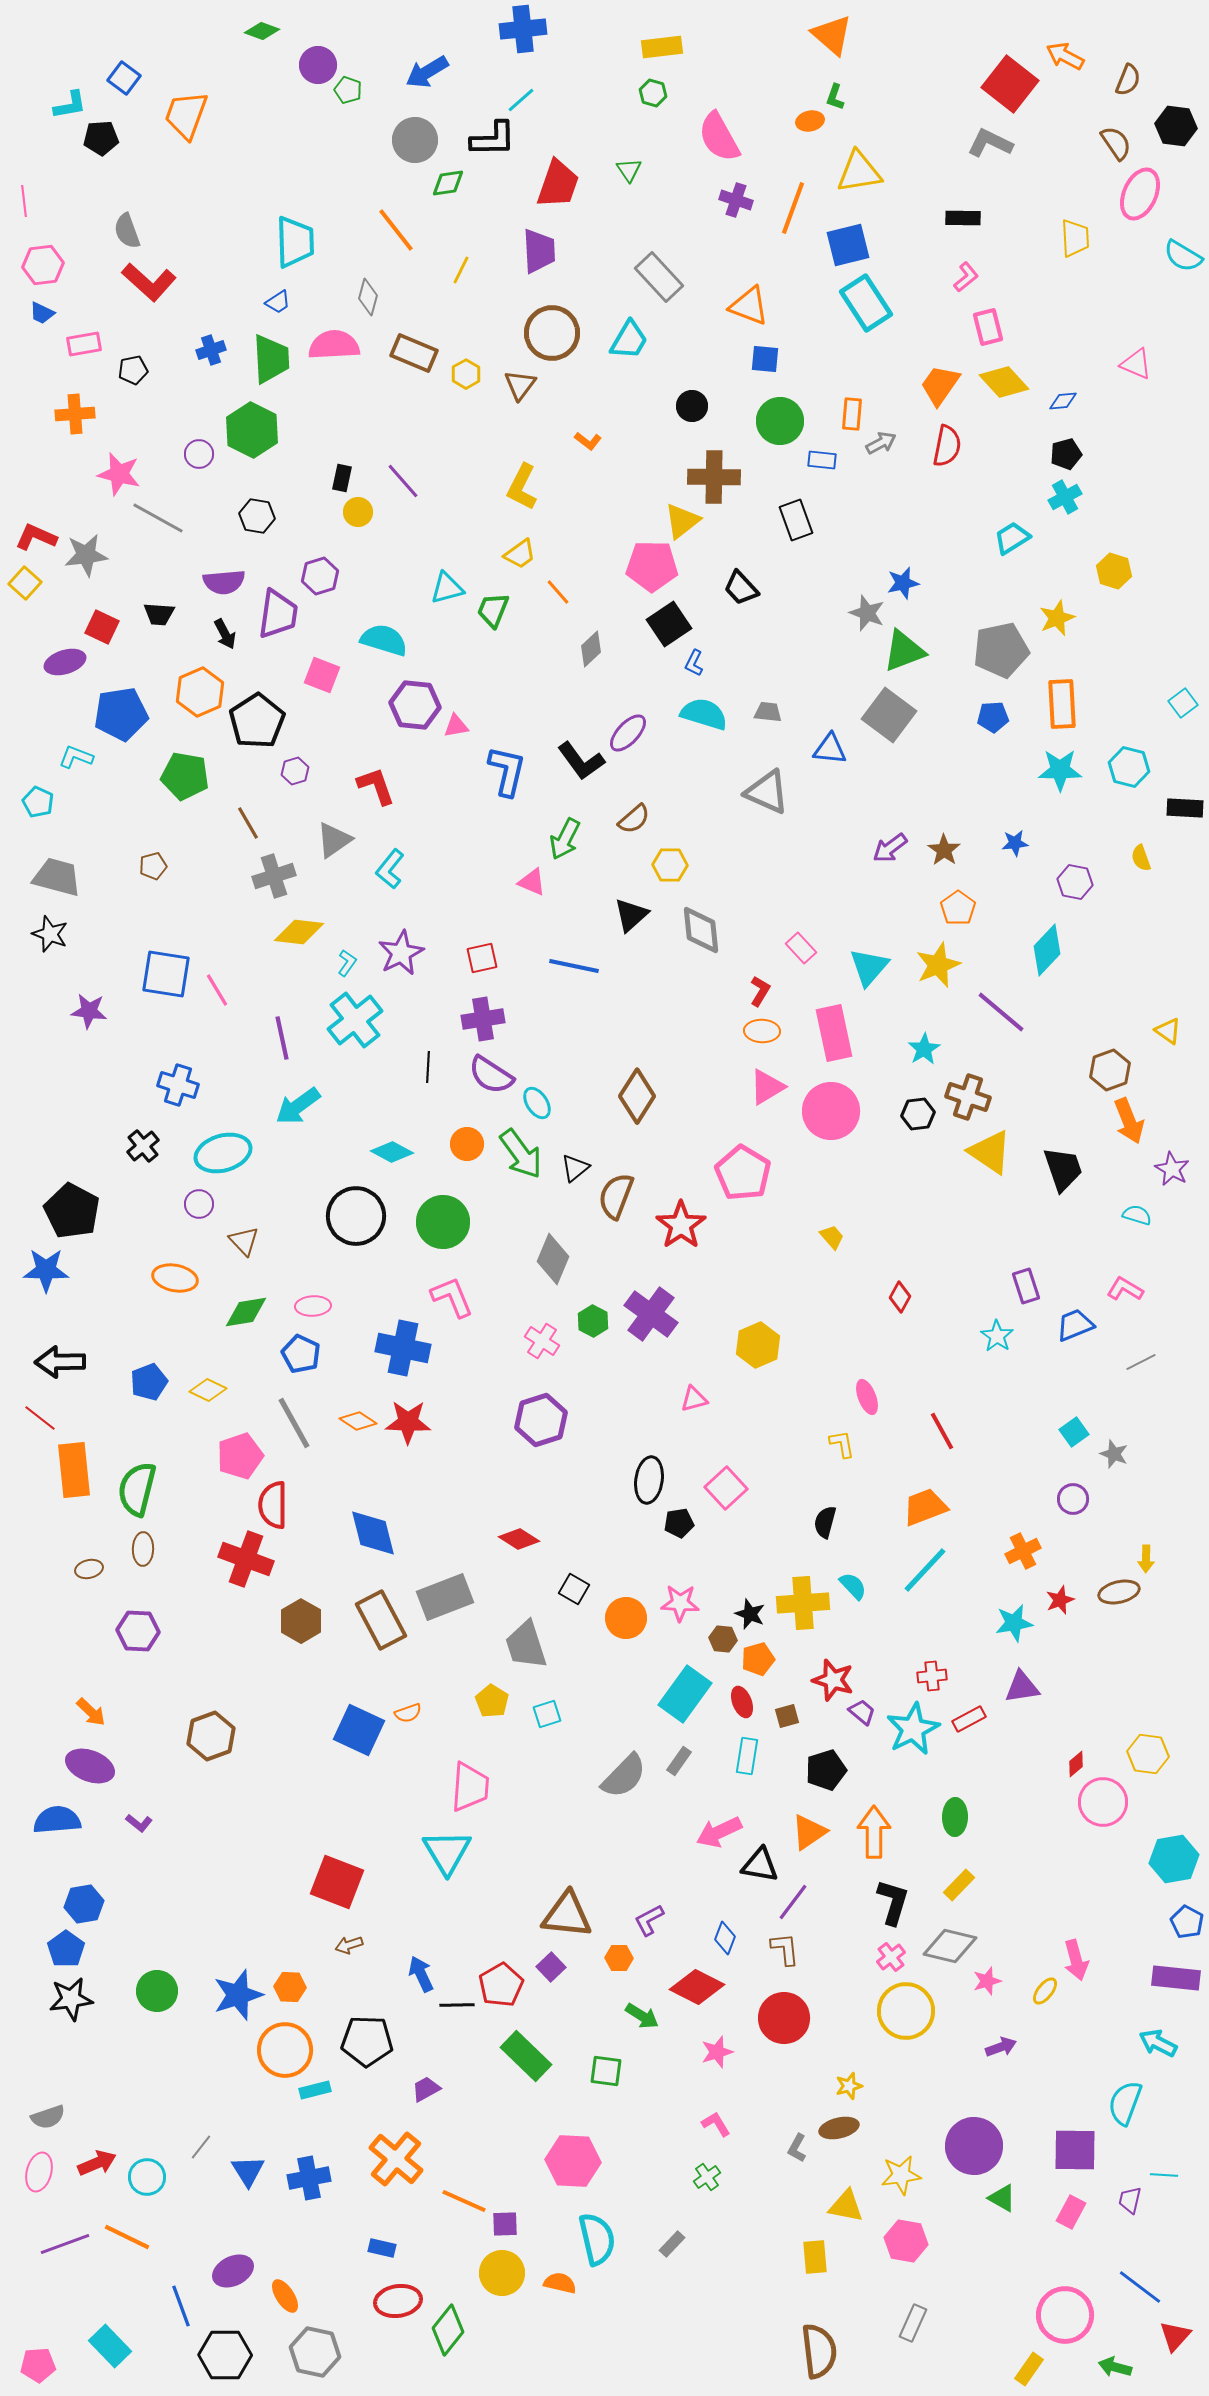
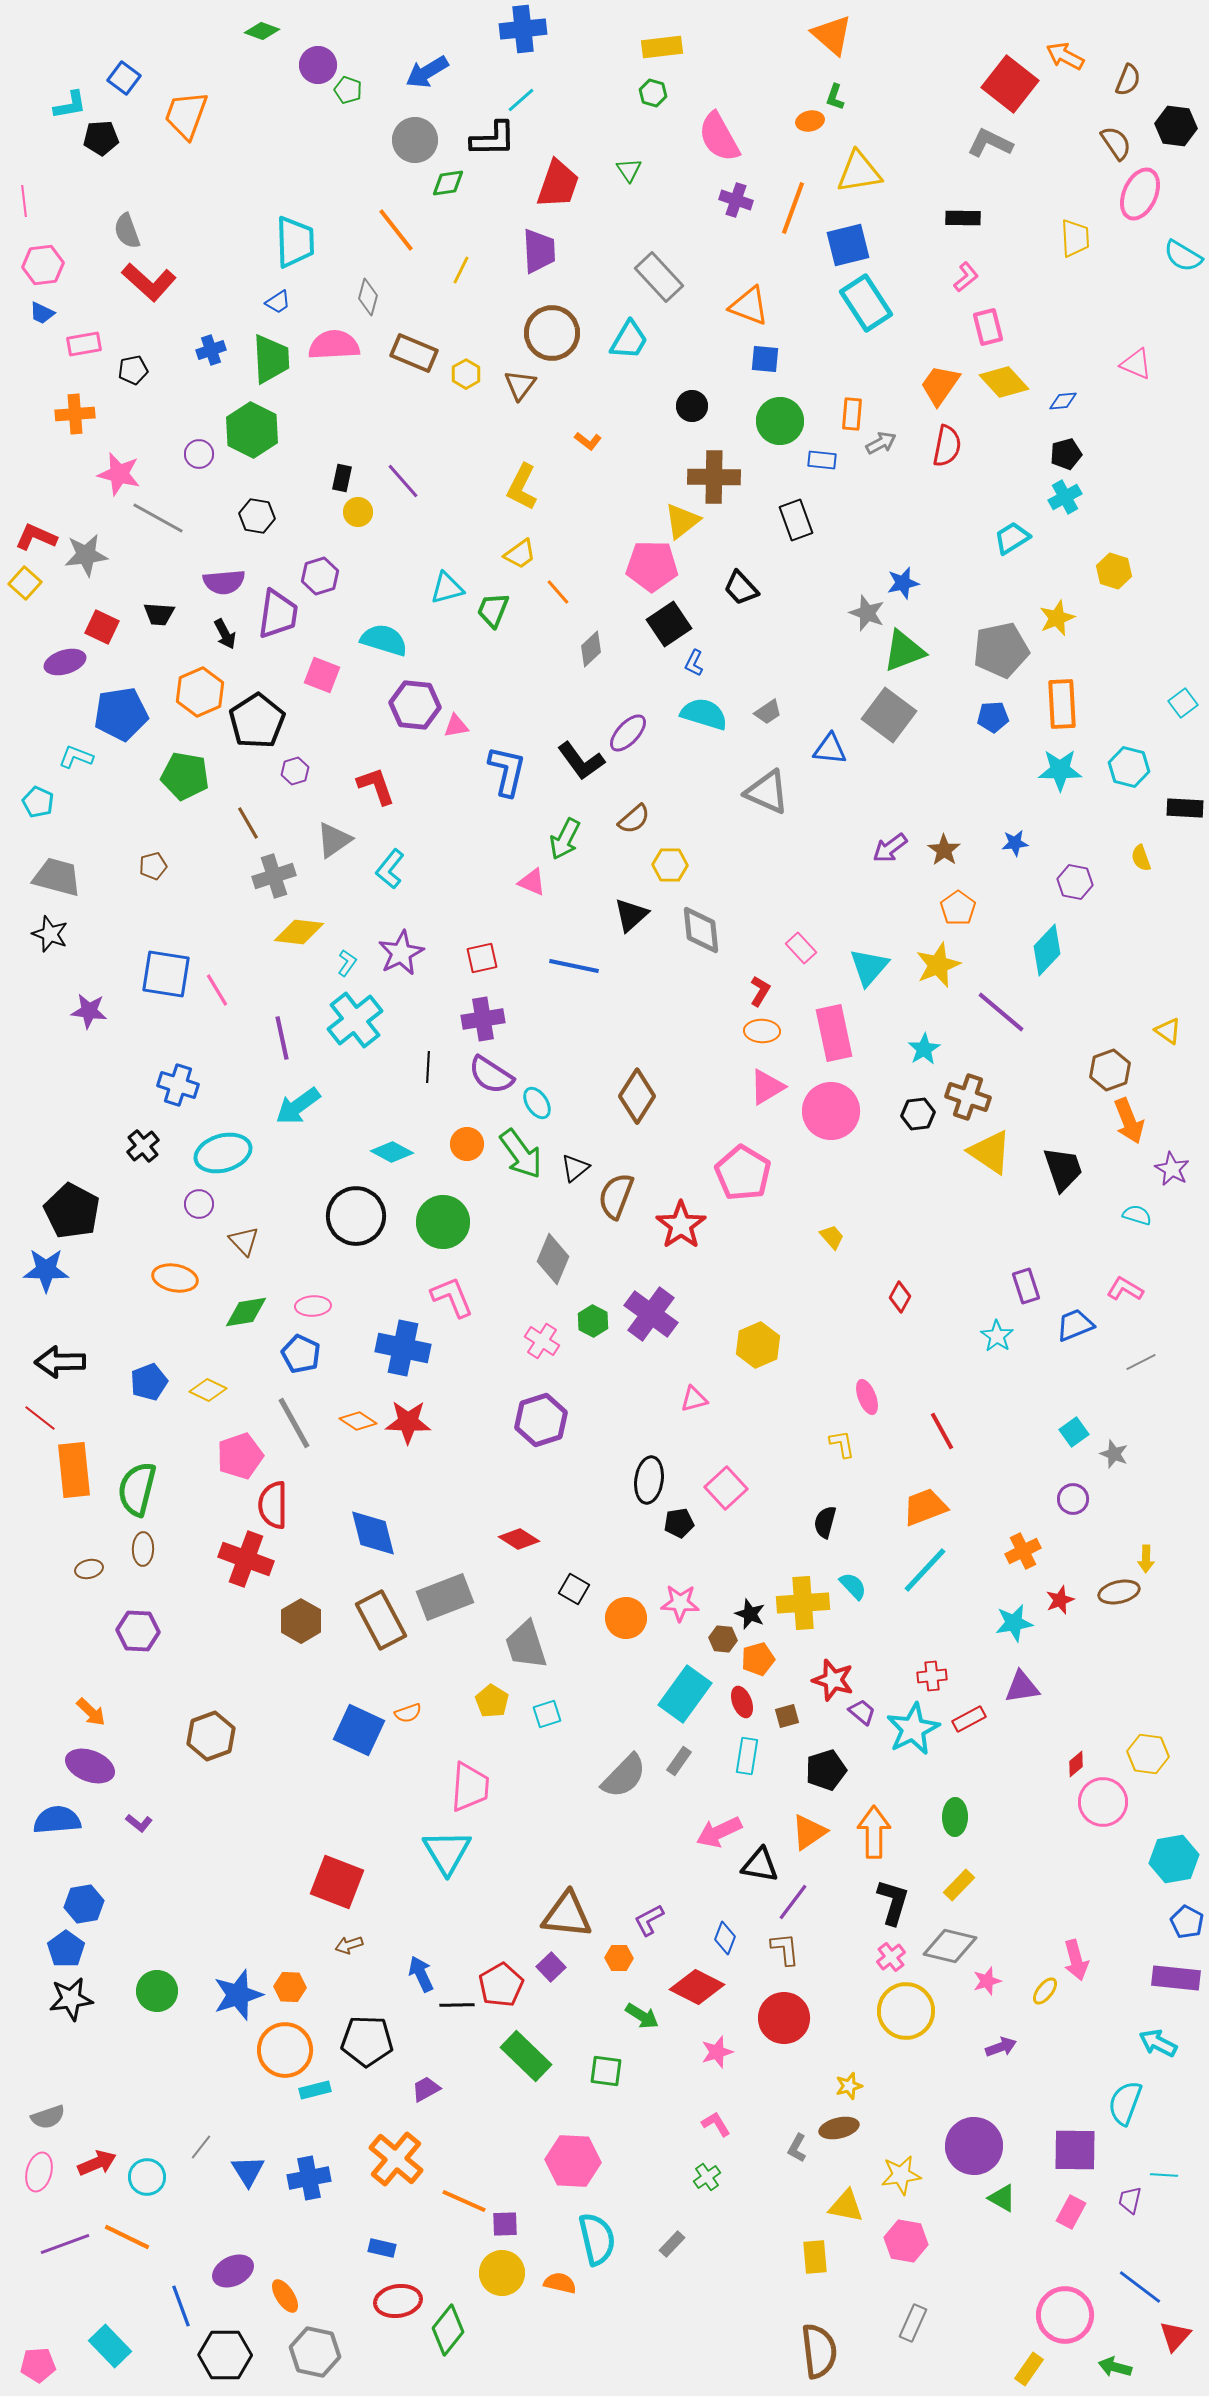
gray trapezoid at (768, 712): rotated 140 degrees clockwise
